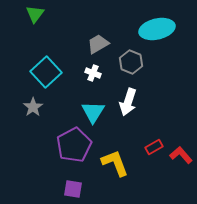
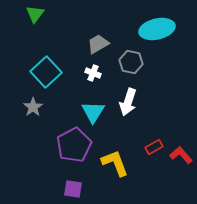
gray hexagon: rotated 10 degrees counterclockwise
